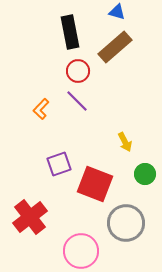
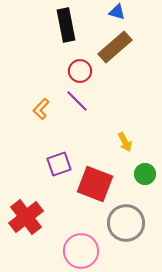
black rectangle: moved 4 px left, 7 px up
red circle: moved 2 px right
red cross: moved 4 px left
